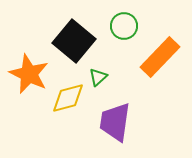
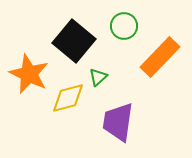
purple trapezoid: moved 3 px right
